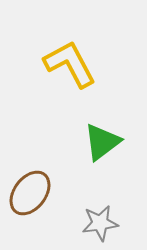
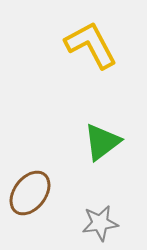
yellow L-shape: moved 21 px right, 19 px up
